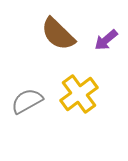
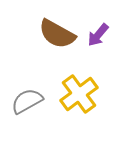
brown semicircle: moved 1 px left; rotated 15 degrees counterclockwise
purple arrow: moved 8 px left, 5 px up; rotated 10 degrees counterclockwise
